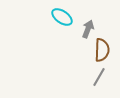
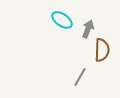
cyan ellipse: moved 3 px down
gray line: moved 19 px left
